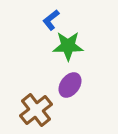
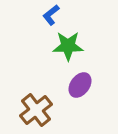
blue L-shape: moved 5 px up
purple ellipse: moved 10 px right
